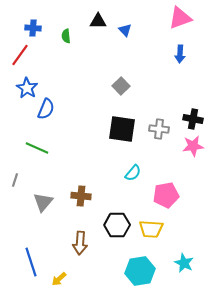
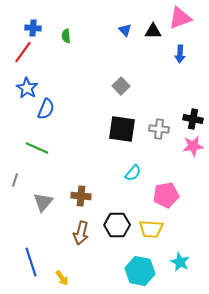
black triangle: moved 55 px right, 10 px down
red line: moved 3 px right, 3 px up
brown arrow: moved 1 px right, 10 px up; rotated 10 degrees clockwise
cyan star: moved 4 px left, 1 px up
cyan hexagon: rotated 20 degrees clockwise
yellow arrow: moved 3 px right, 1 px up; rotated 84 degrees counterclockwise
